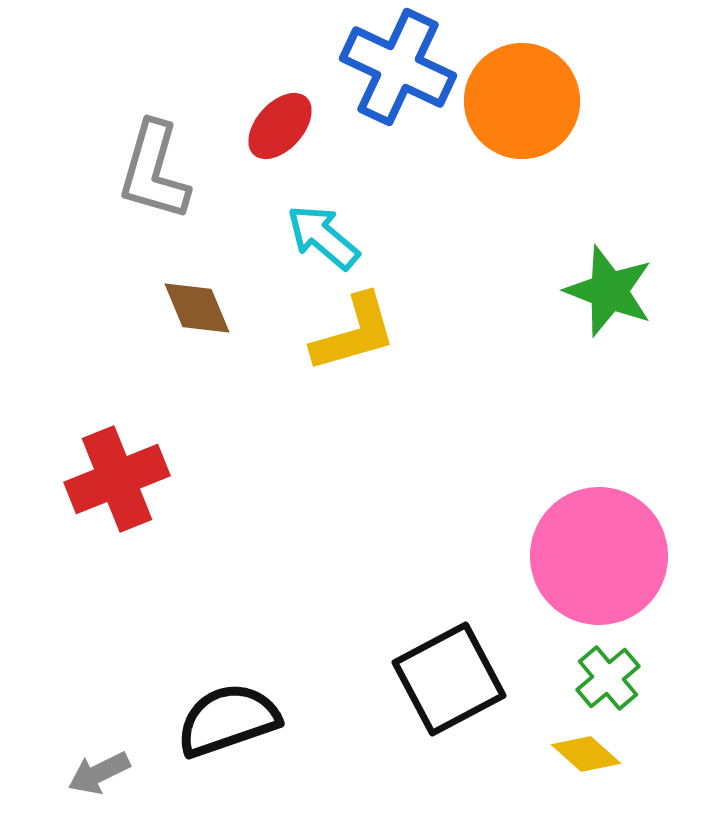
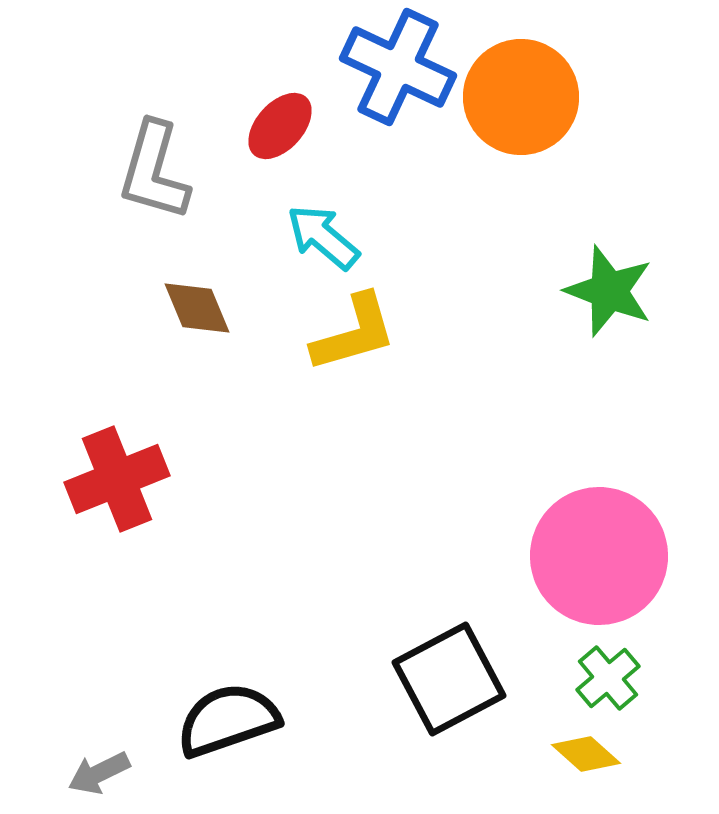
orange circle: moved 1 px left, 4 px up
